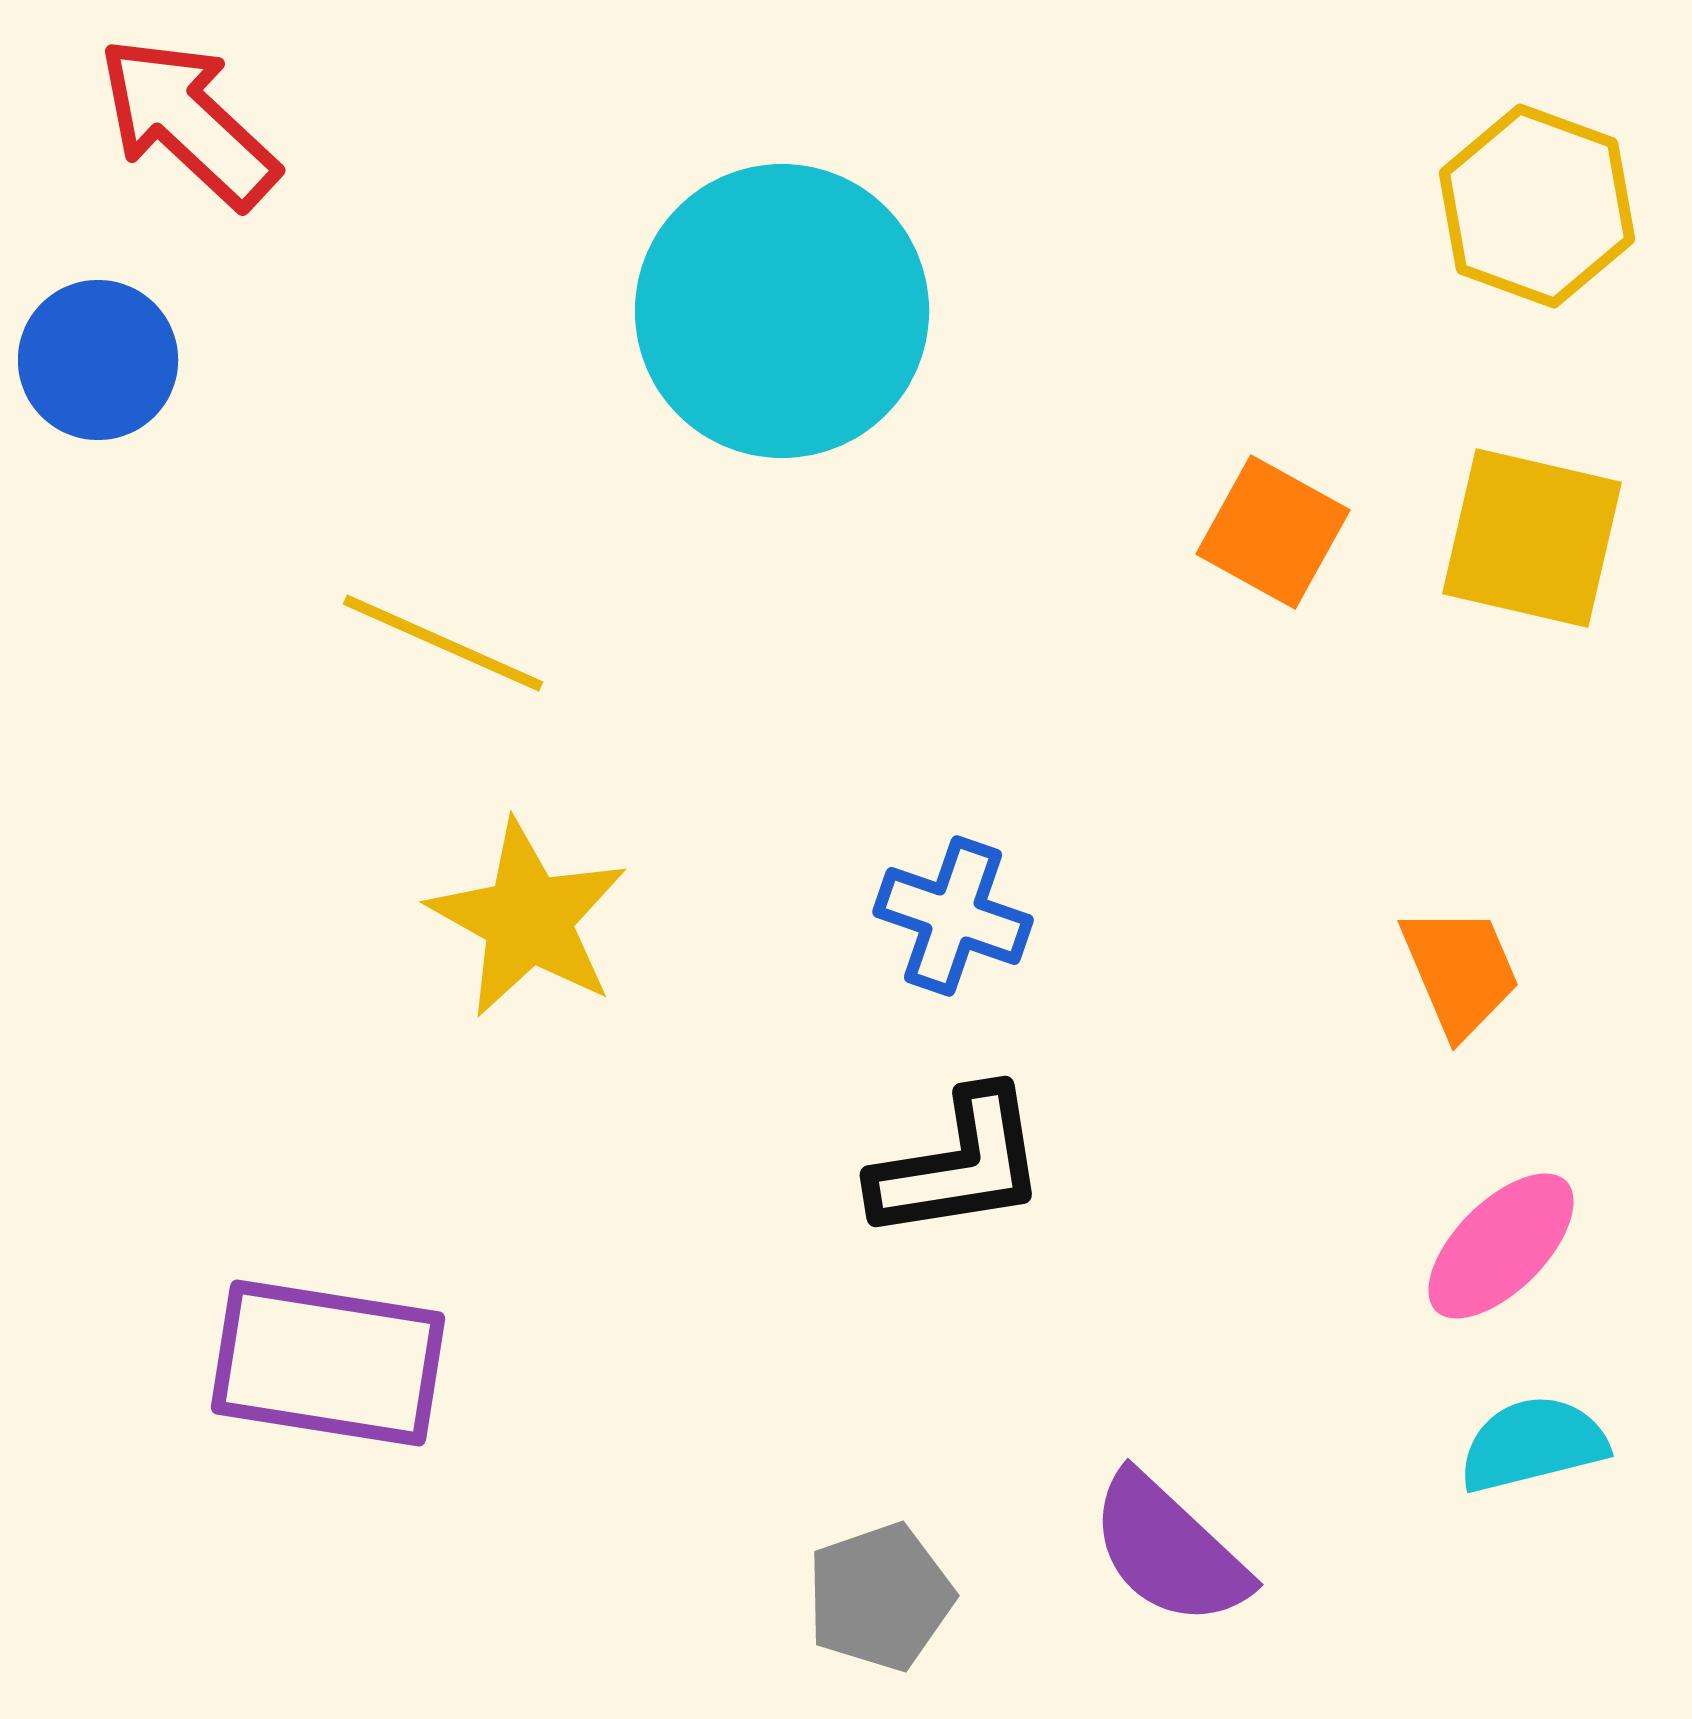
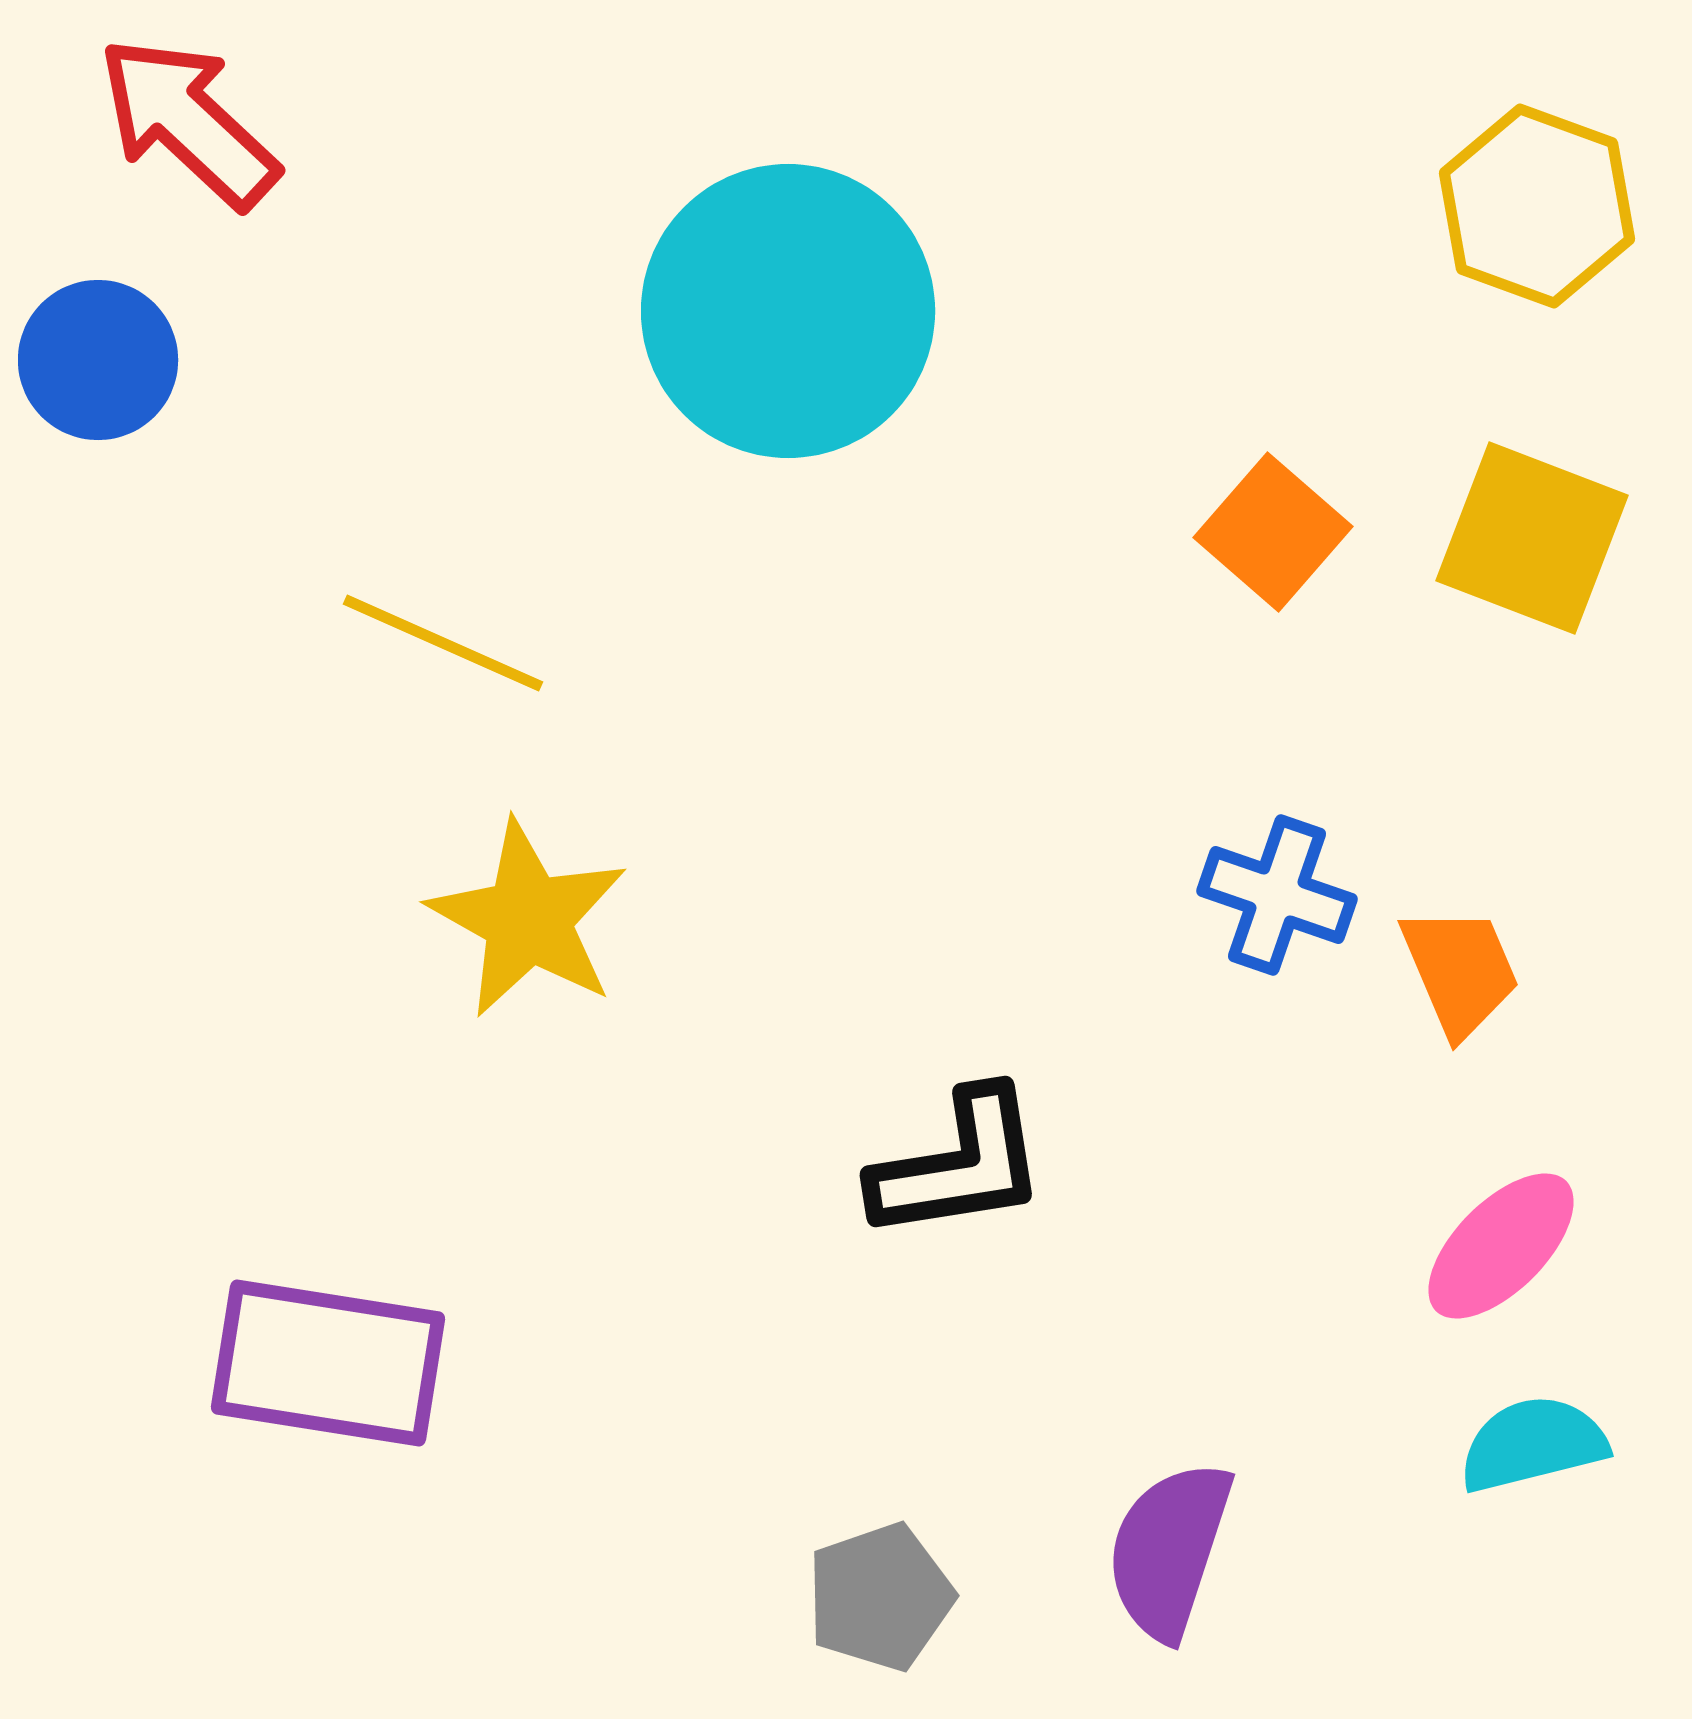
cyan circle: moved 6 px right
orange square: rotated 12 degrees clockwise
yellow square: rotated 8 degrees clockwise
blue cross: moved 324 px right, 21 px up
purple semicircle: rotated 65 degrees clockwise
